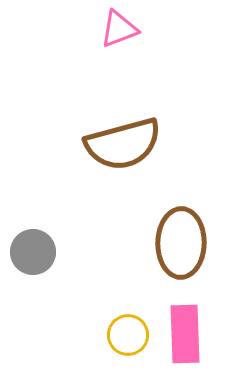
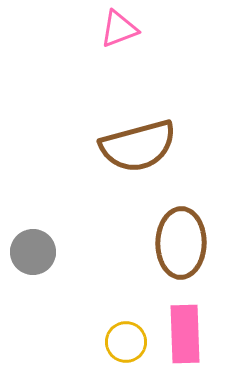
brown semicircle: moved 15 px right, 2 px down
yellow circle: moved 2 px left, 7 px down
